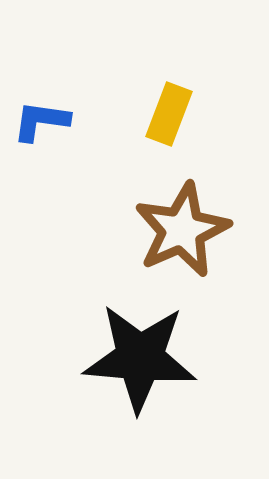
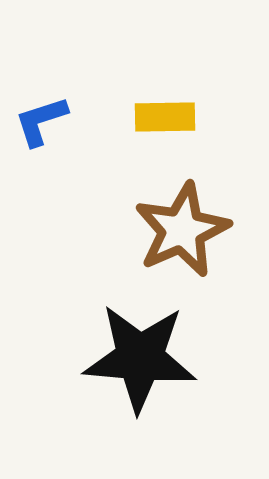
yellow rectangle: moved 4 px left, 3 px down; rotated 68 degrees clockwise
blue L-shape: rotated 26 degrees counterclockwise
